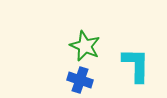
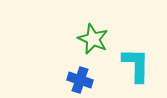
green star: moved 8 px right, 7 px up
